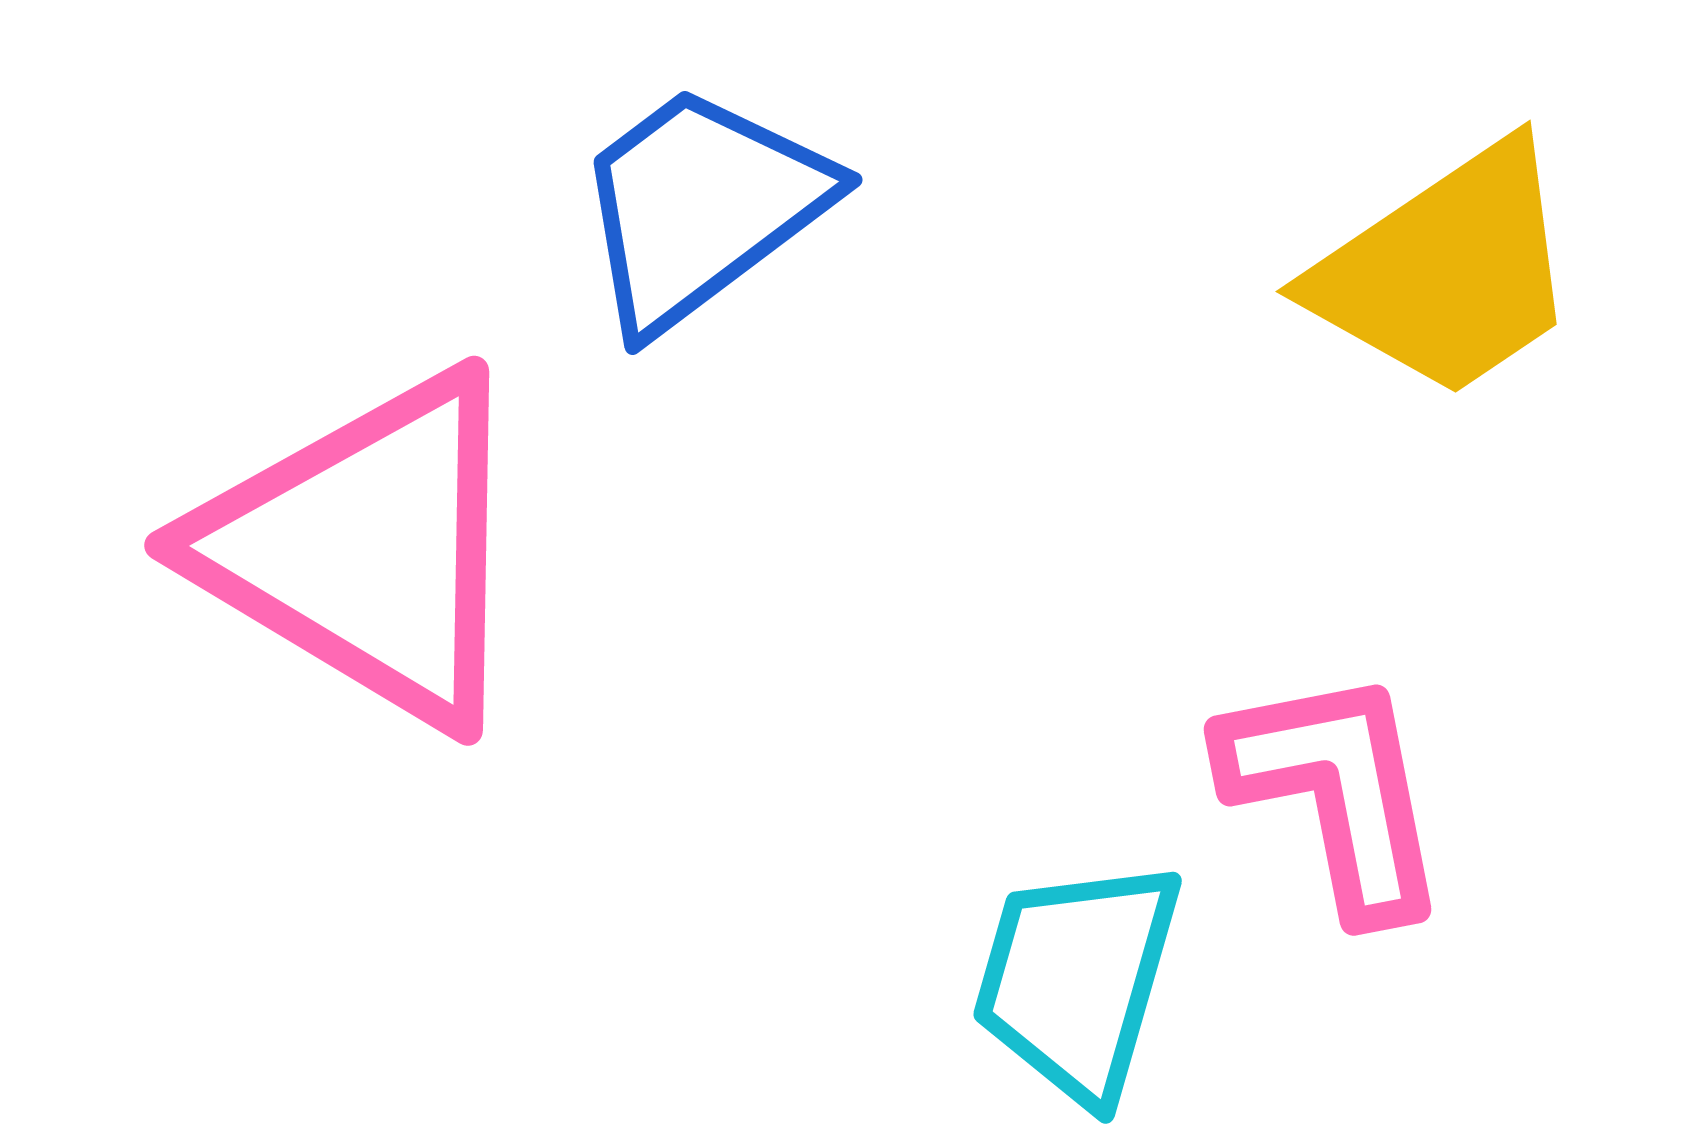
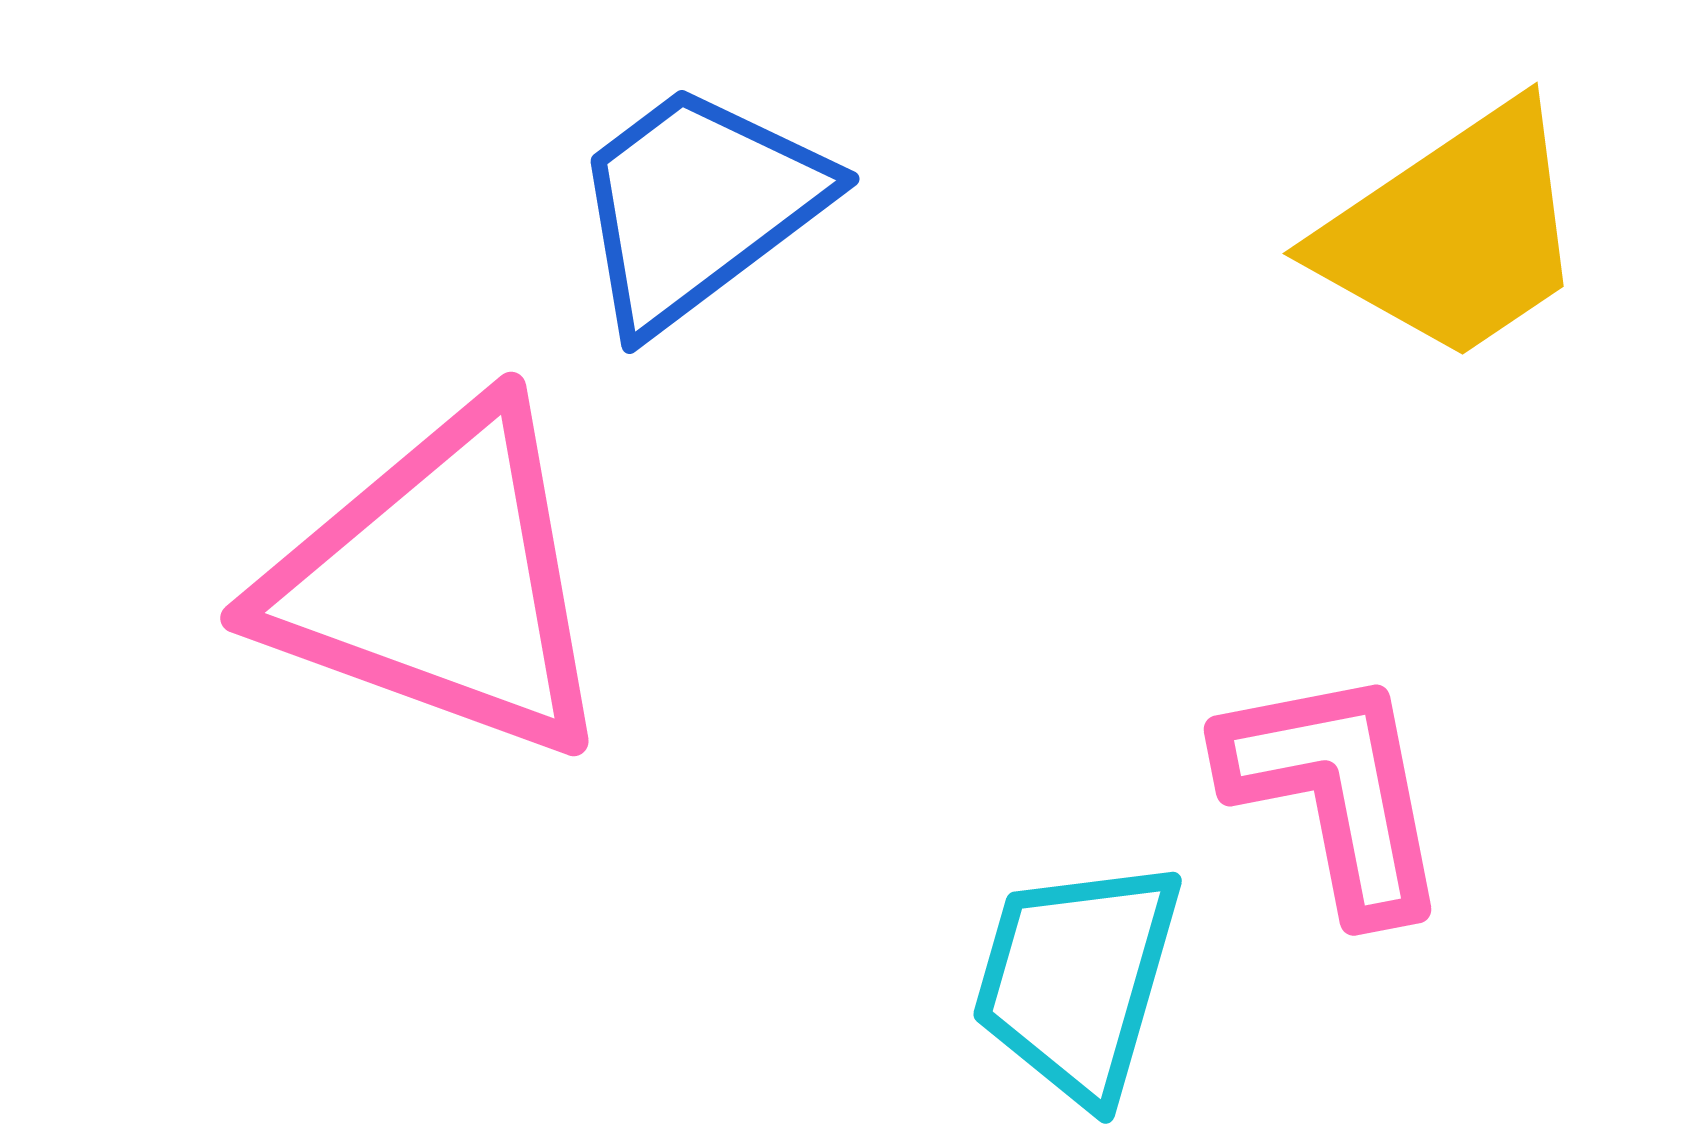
blue trapezoid: moved 3 px left, 1 px up
yellow trapezoid: moved 7 px right, 38 px up
pink triangle: moved 73 px right, 33 px down; rotated 11 degrees counterclockwise
